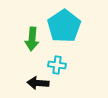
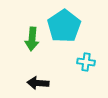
cyan cross: moved 29 px right, 3 px up
